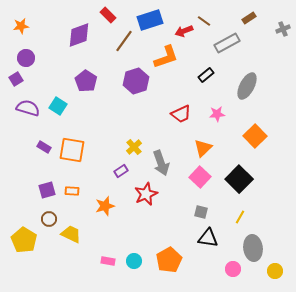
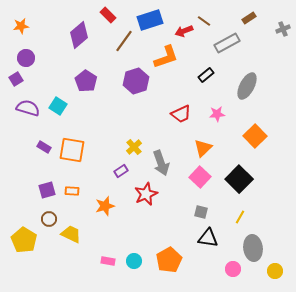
purple diamond at (79, 35): rotated 20 degrees counterclockwise
